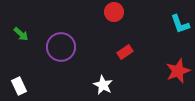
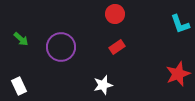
red circle: moved 1 px right, 2 px down
green arrow: moved 5 px down
red rectangle: moved 8 px left, 5 px up
red star: moved 3 px down
white star: rotated 30 degrees clockwise
